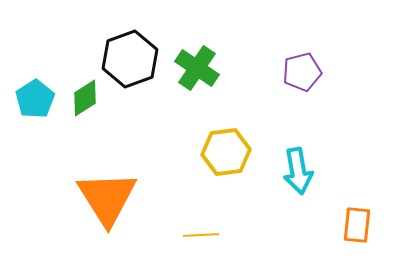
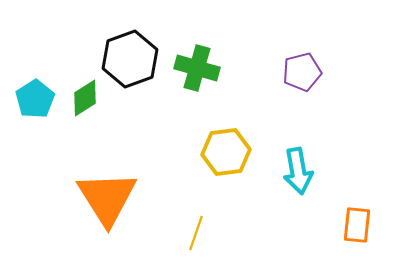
green cross: rotated 18 degrees counterclockwise
yellow line: moved 5 px left, 2 px up; rotated 68 degrees counterclockwise
